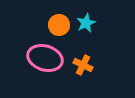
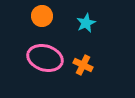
orange circle: moved 17 px left, 9 px up
